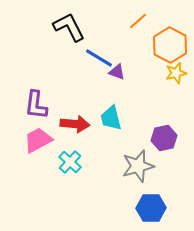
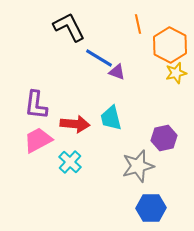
orange line: moved 3 px down; rotated 60 degrees counterclockwise
